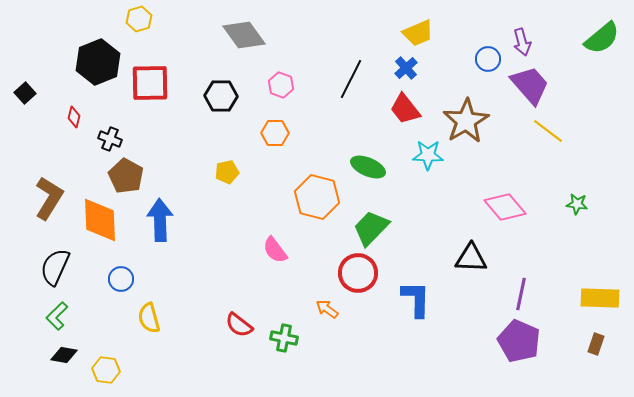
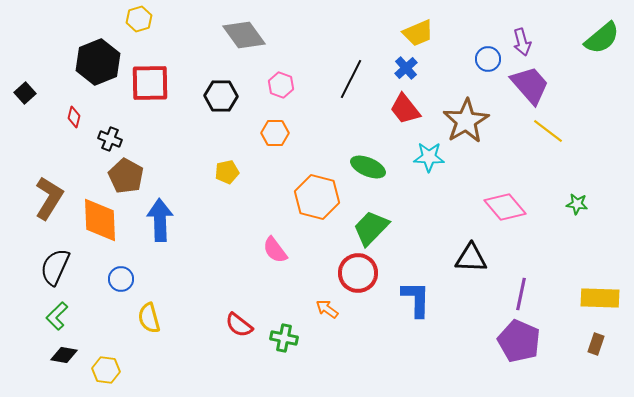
cyan star at (428, 155): moved 1 px right, 2 px down
